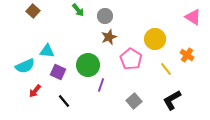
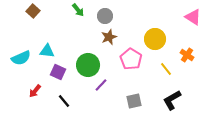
cyan semicircle: moved 4 px left, 8 px up
purple line: rotated 24 degrees clockwise
gray square: rotated 28 degrees clockwise
